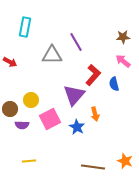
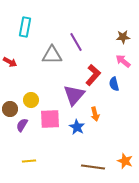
pink square: rotated 25 degrees clockwise
purple semicircle: rotated 120 degrees clockwise
